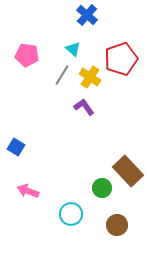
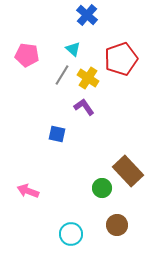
yellow cross: moved 2 px left, 1 px down
blue square: moved 41 px right, 13 px up; rotated 18 degrees counterclockwise
cyan circle: moved 20 px down
